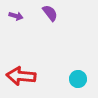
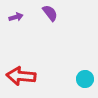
purple arrow: moved 1 px down; rotated 32 degrees counterclockwise
cyan circle: moved 7 px right
